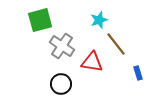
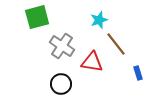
green square: moved 3 px left, 3 px up
